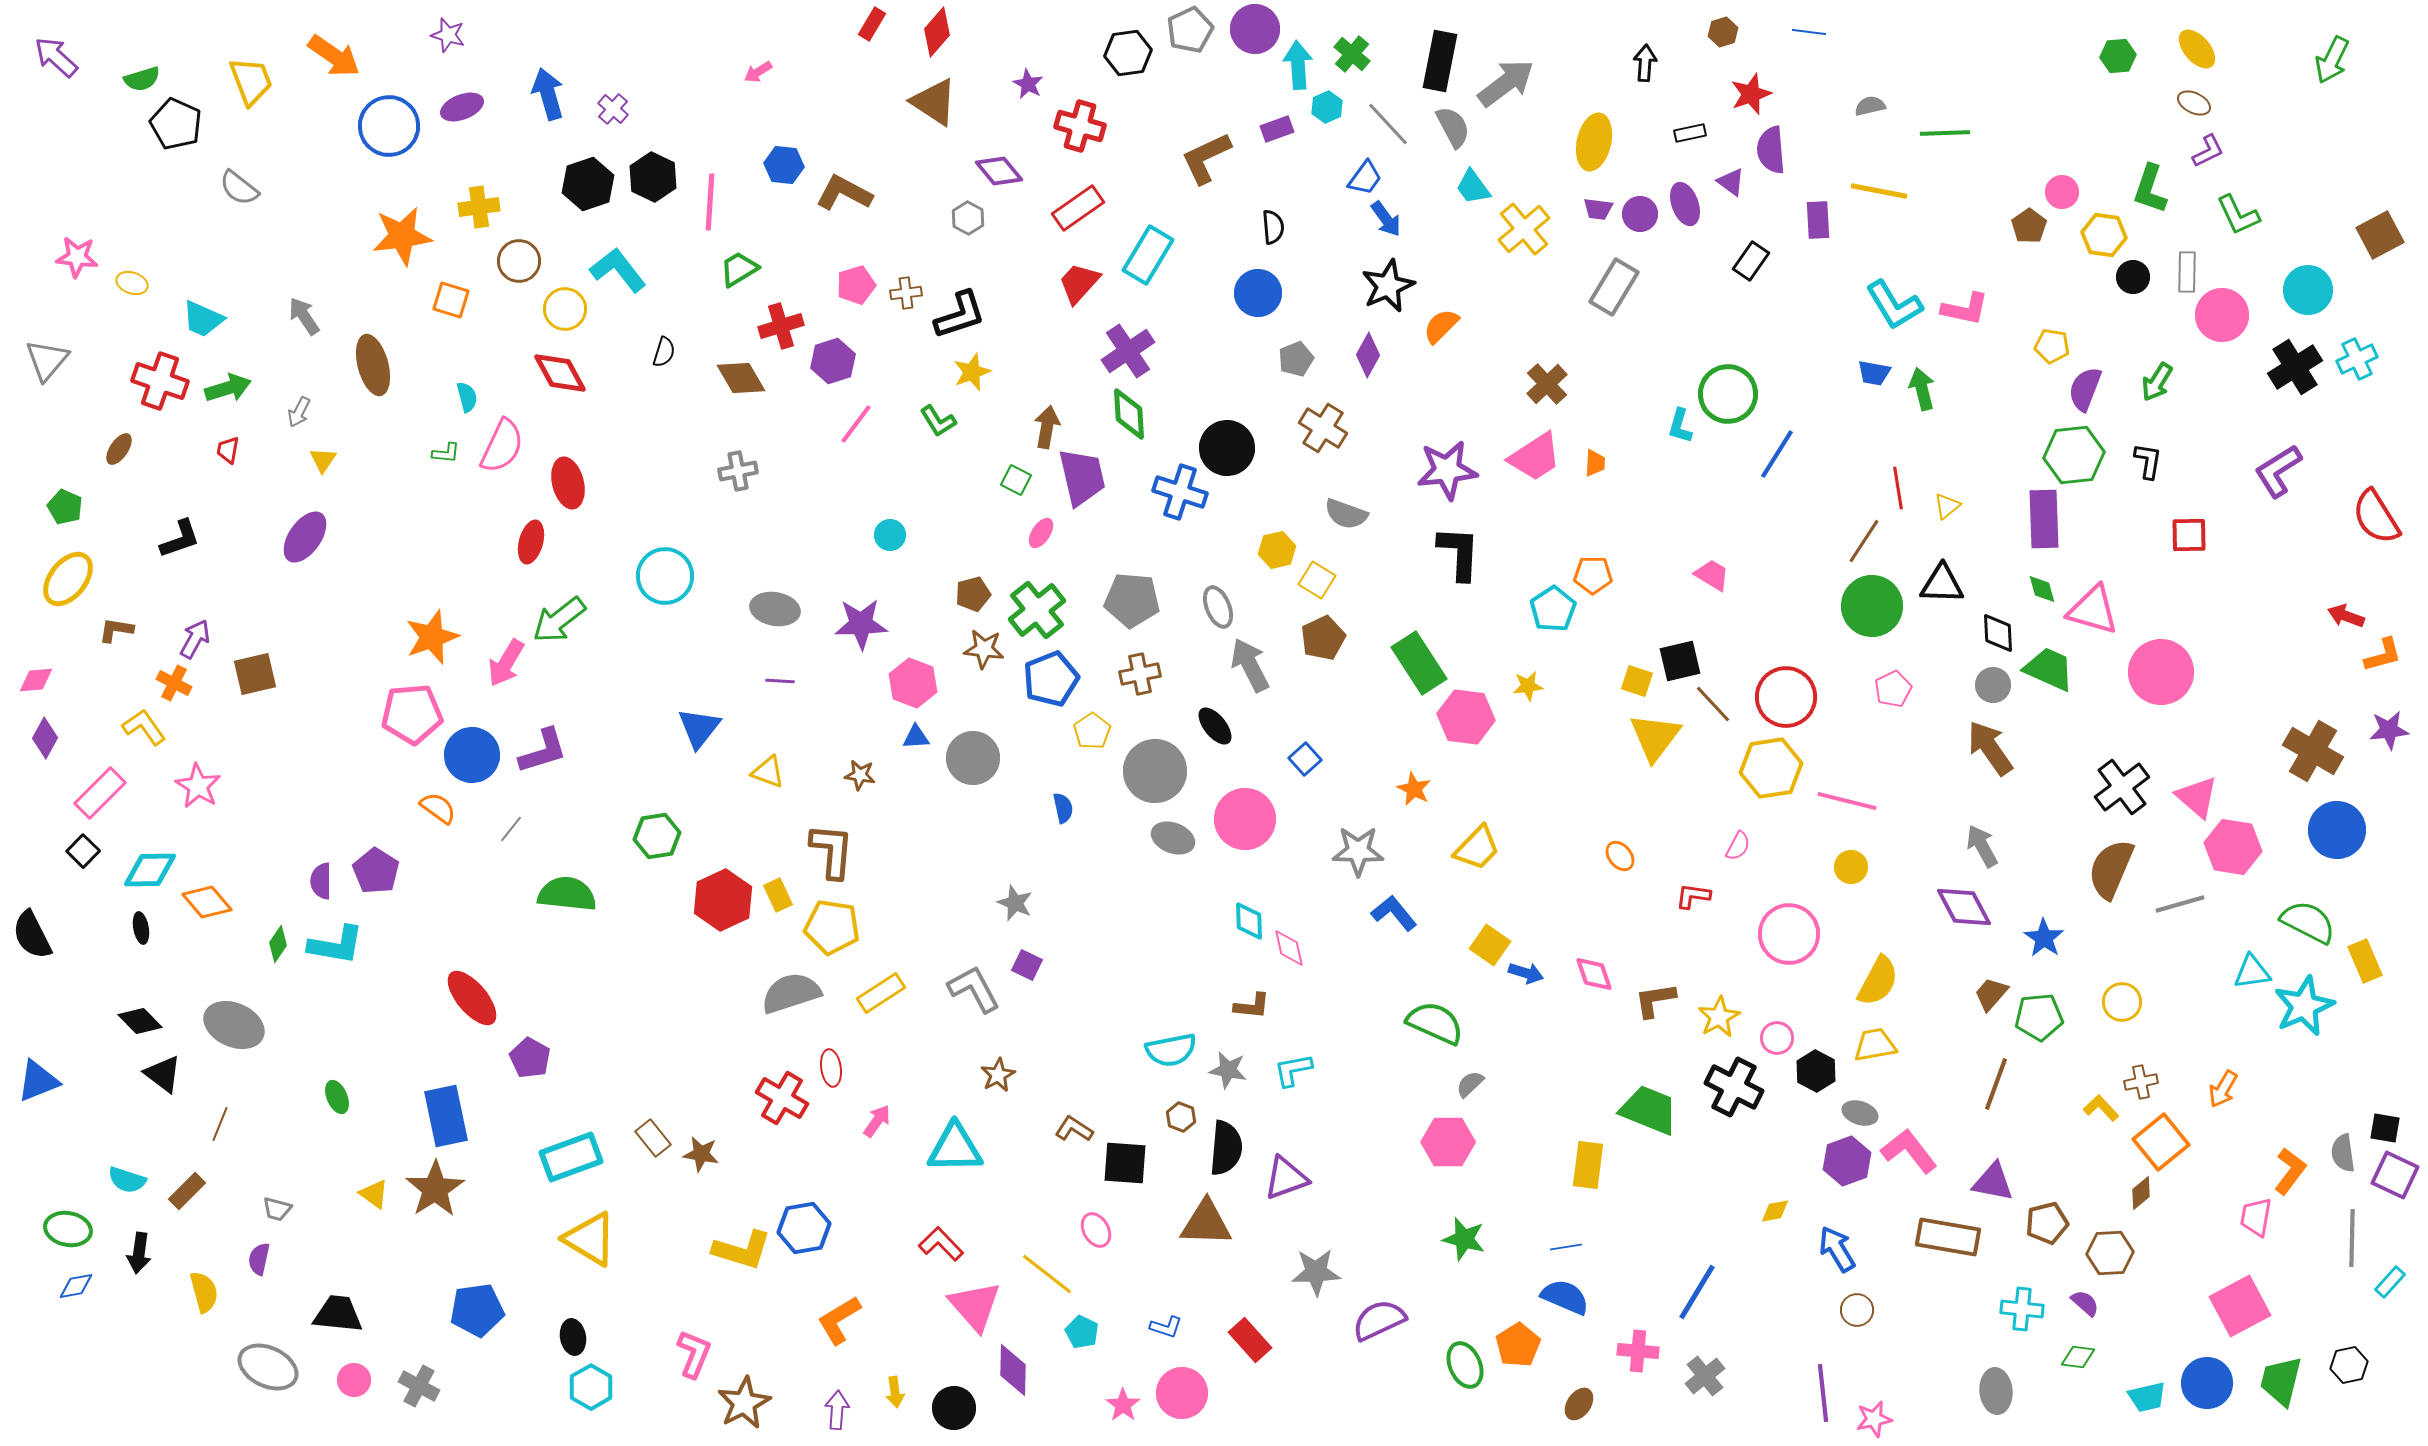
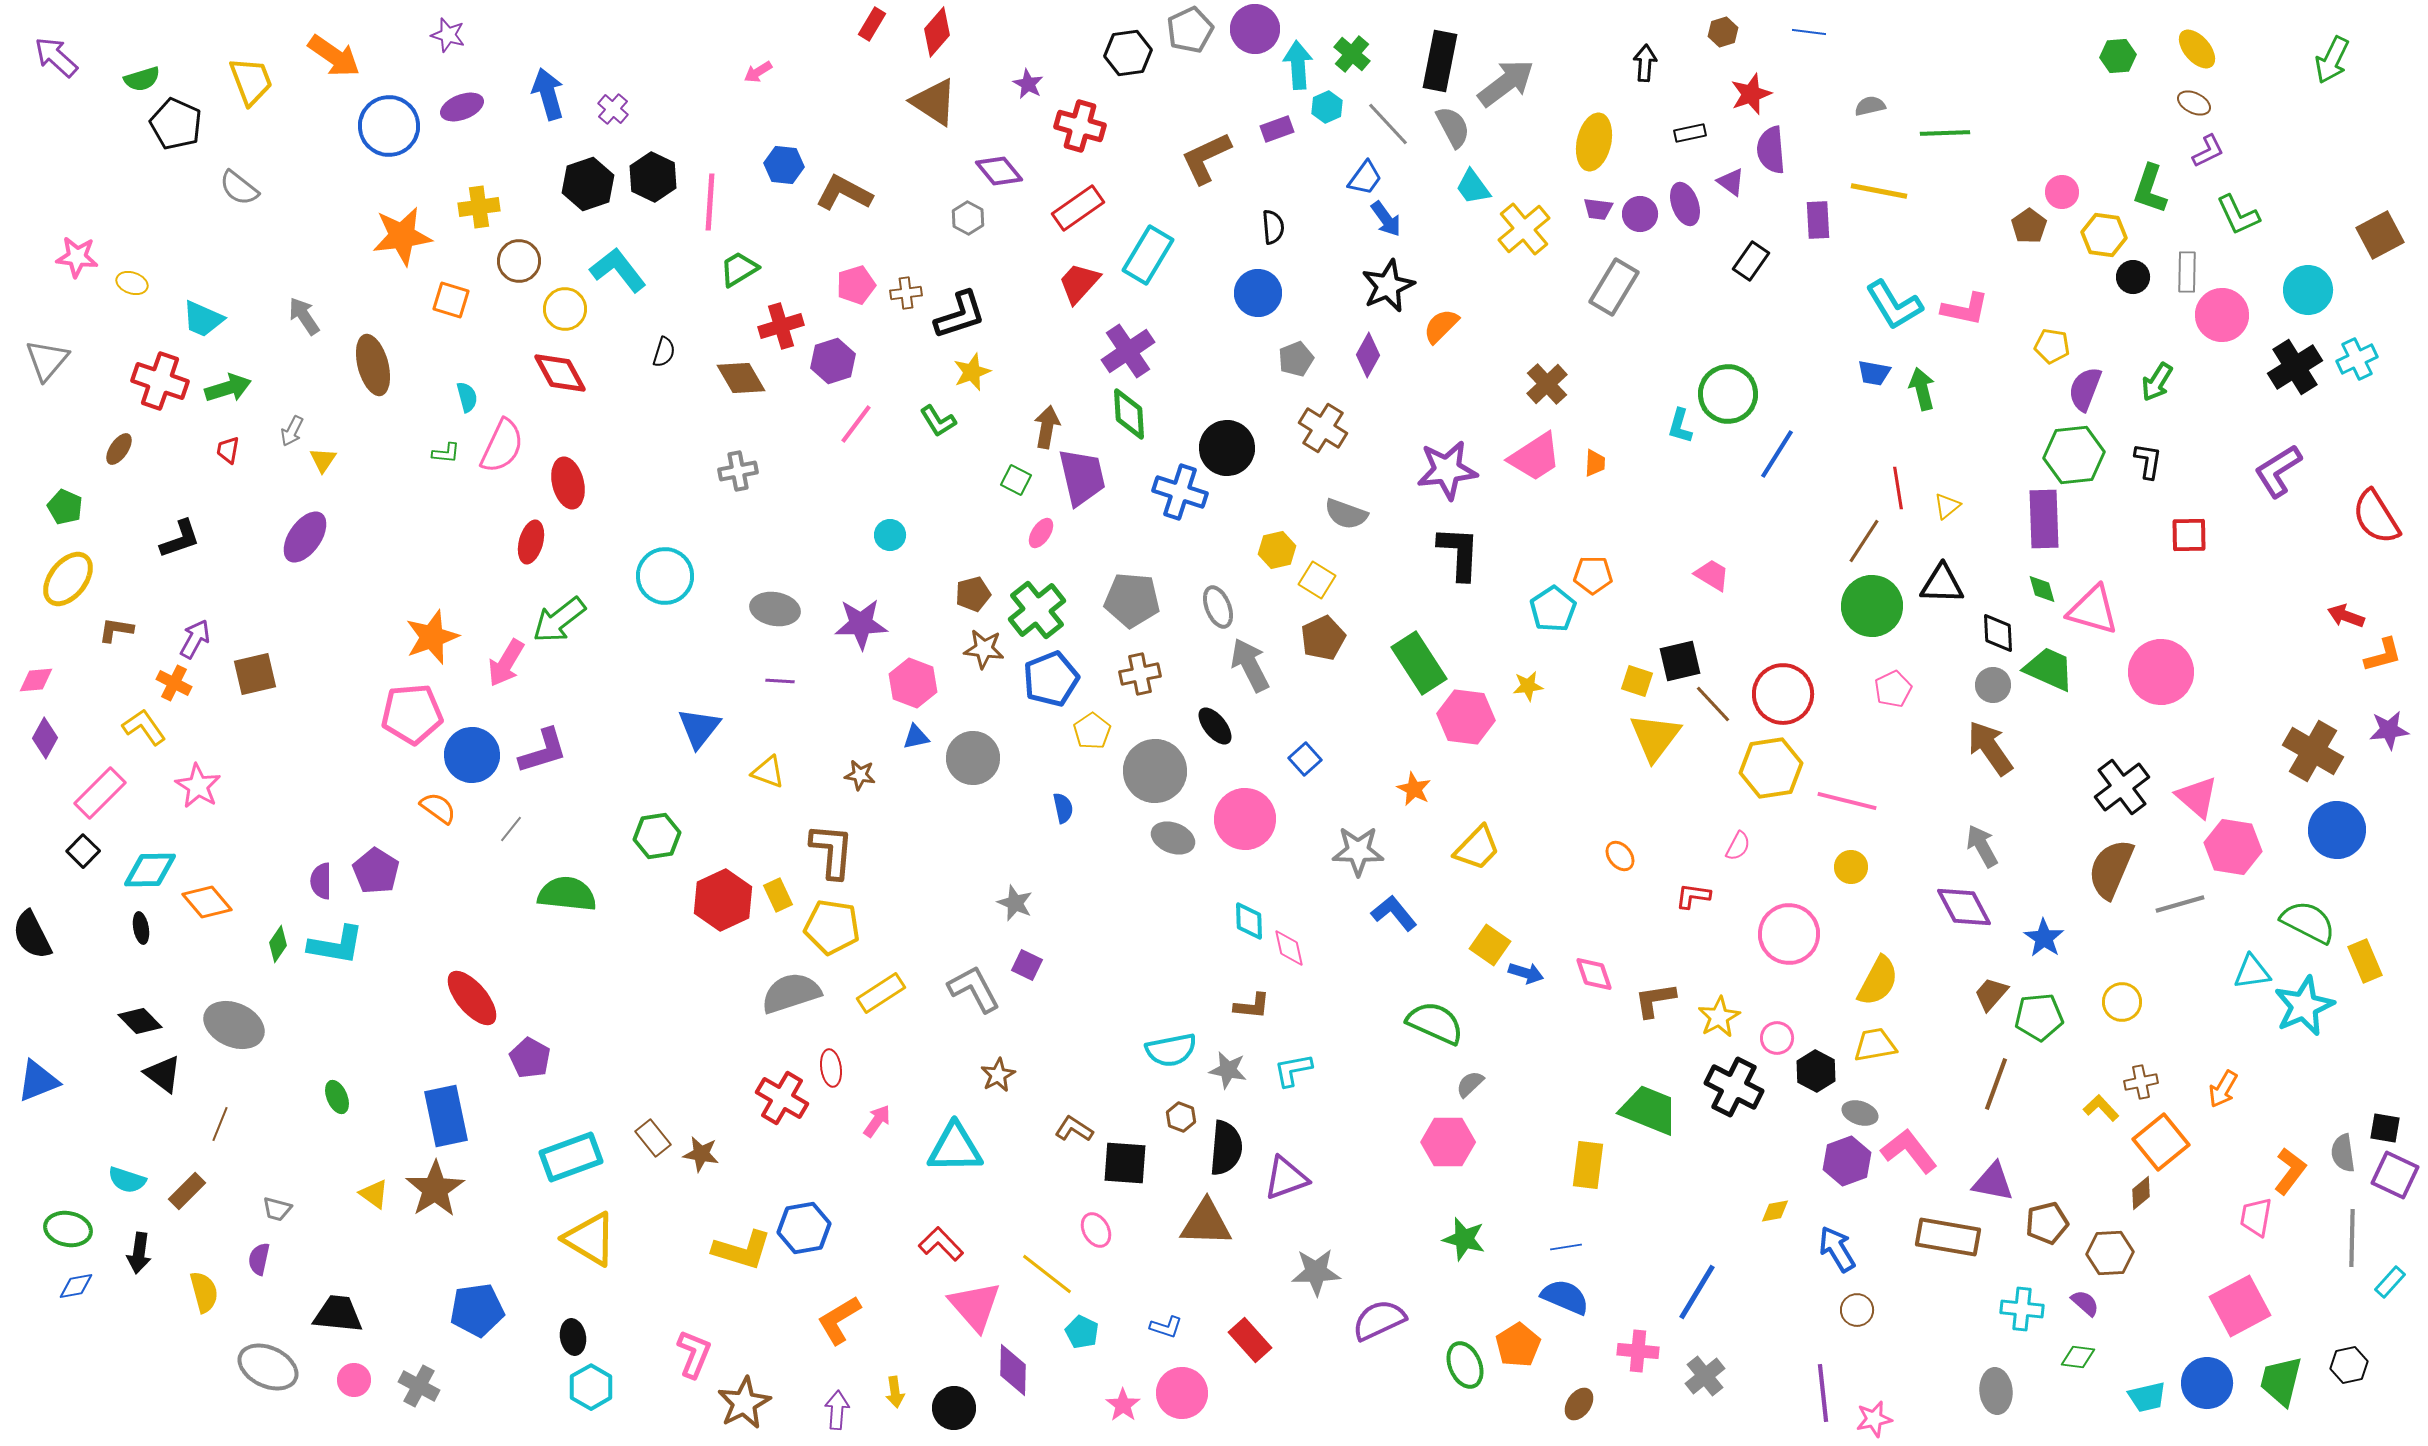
gray arrow at (299, 412): moved 7 px left, 19 px down
red circle at (1786, 697): moved 3 px left, 3 px up
blue triangle at (916, 737): rotated 8 degrees counterclockwise
